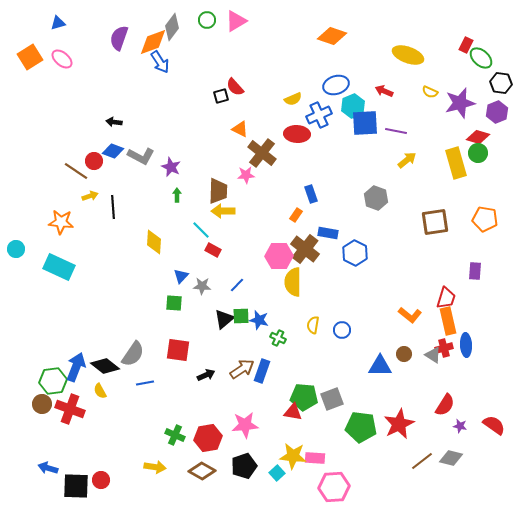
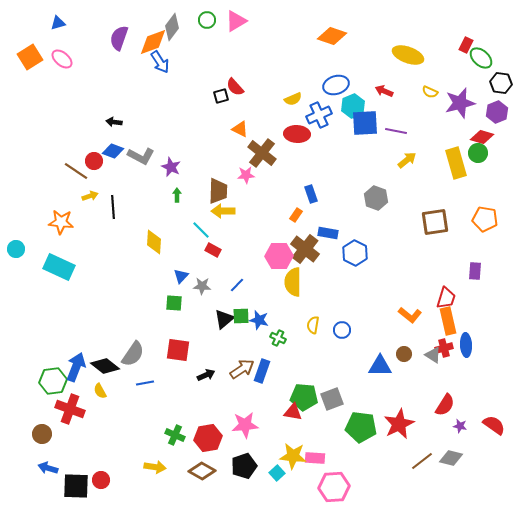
red diamond at (478, 137): moved 4 px right
brown circle at (42, 404): moved 30 px down
